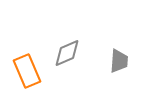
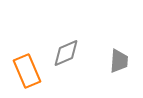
gray diamond: moved 1 px left
